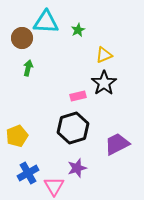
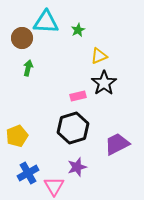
yellow triangle: moved 5 px left, 1 px down
purple star: moved 1 px up
